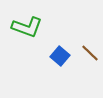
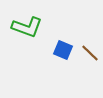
blue square: moved 3 px right, 6 px up; rotated 18 degrees counterclockwise
